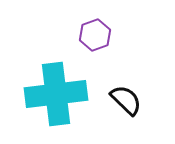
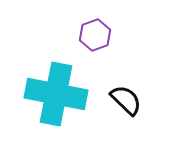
cyan cross: rotated 18 degrees clockwise
